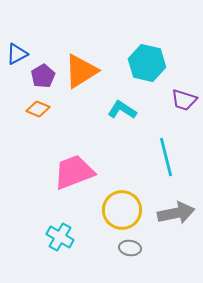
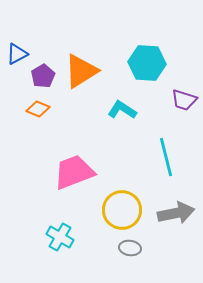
cyan hexagon: rotated 9 degrees counterclockwise
